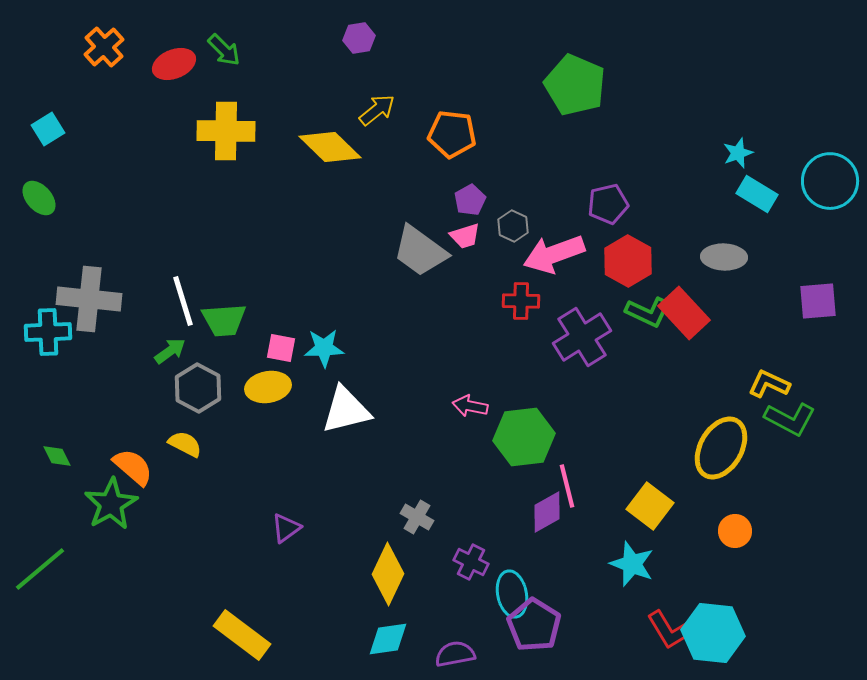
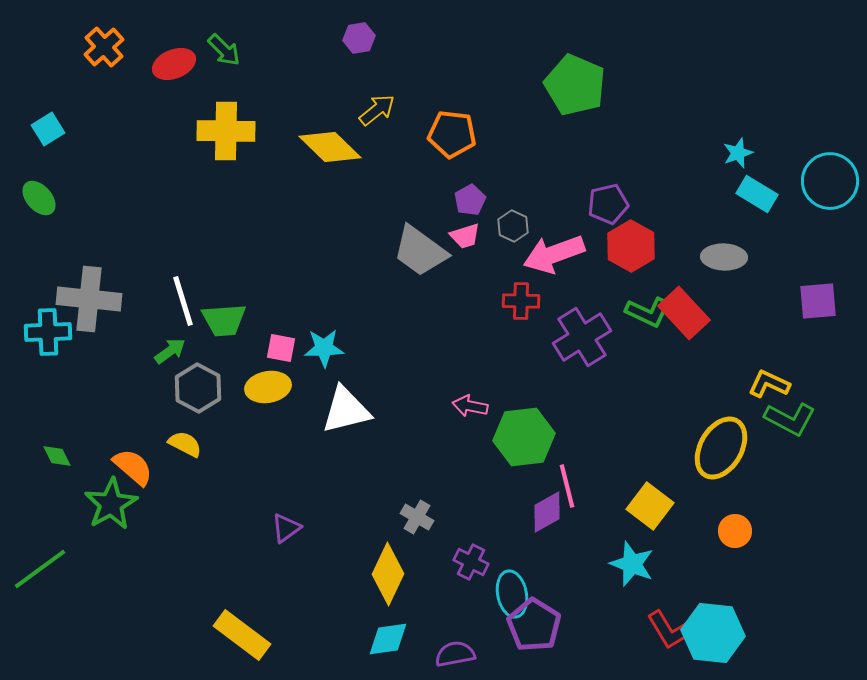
red hexagon at (628, 261): moved 3 px right, 15 px up
green line at (40, 569): rotated 4 degrees clockwise
